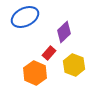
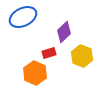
blue ellipse: moved 2 px left
red rectangle: rotated 32 degrees clockwise
yellow hexagon: moved 8 px right, 9 px up
